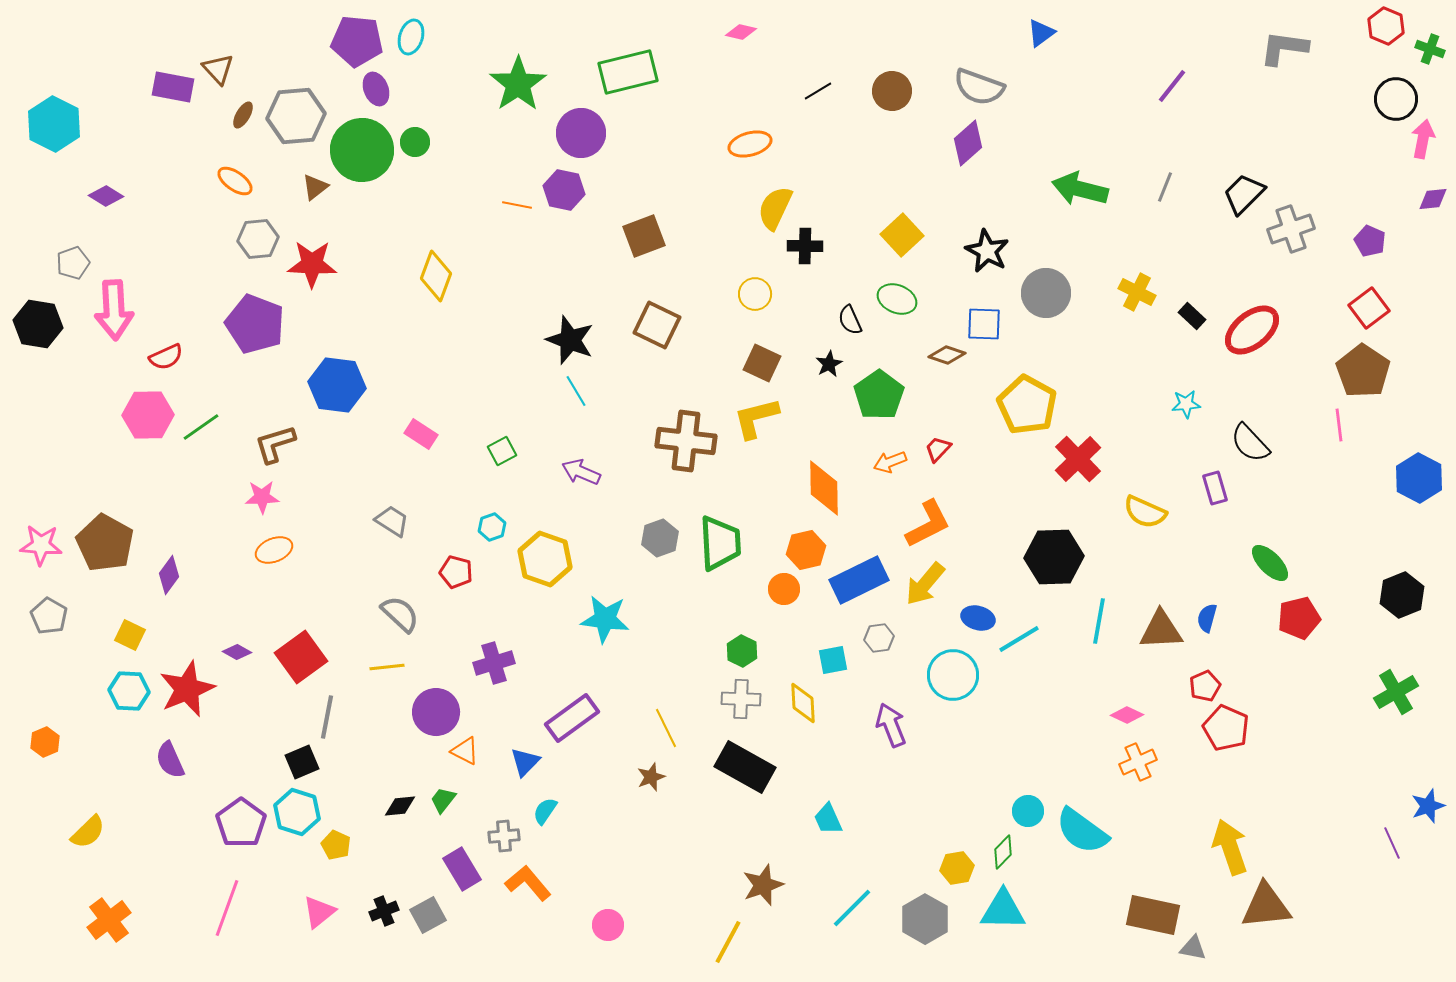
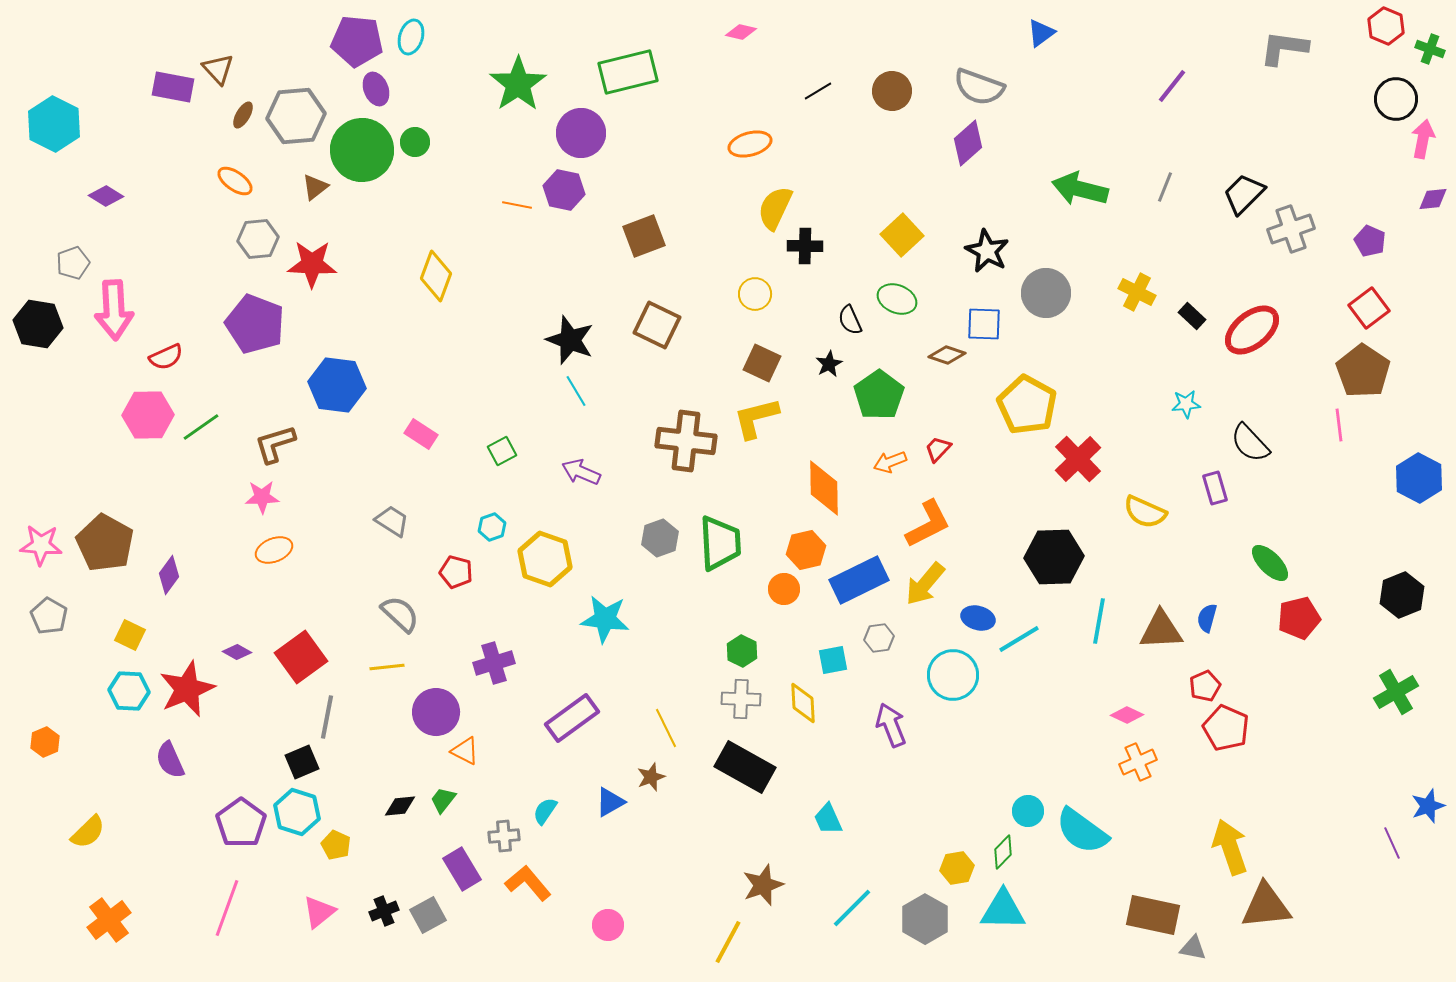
blue triangle at (525, 762): moved 85 px right, 40 px down; rotated 16 degrees clockwise
